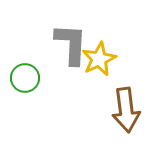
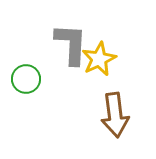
green circle: moved 1 px right, 1 px down
brown arrow: moved 11 px left, 5 px down
